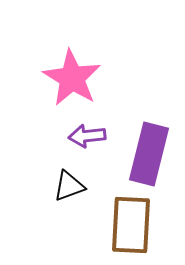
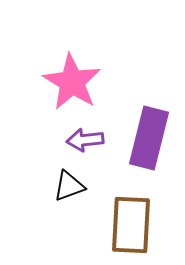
pink star: moved 4 px down
purple arrow: moved 2 px left, 4 px down
purple rectangle: moved 16 px up
